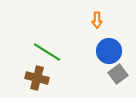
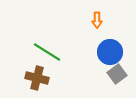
blue circle: moved 1 px right, 1 px down
gray square: moved 1 px left
